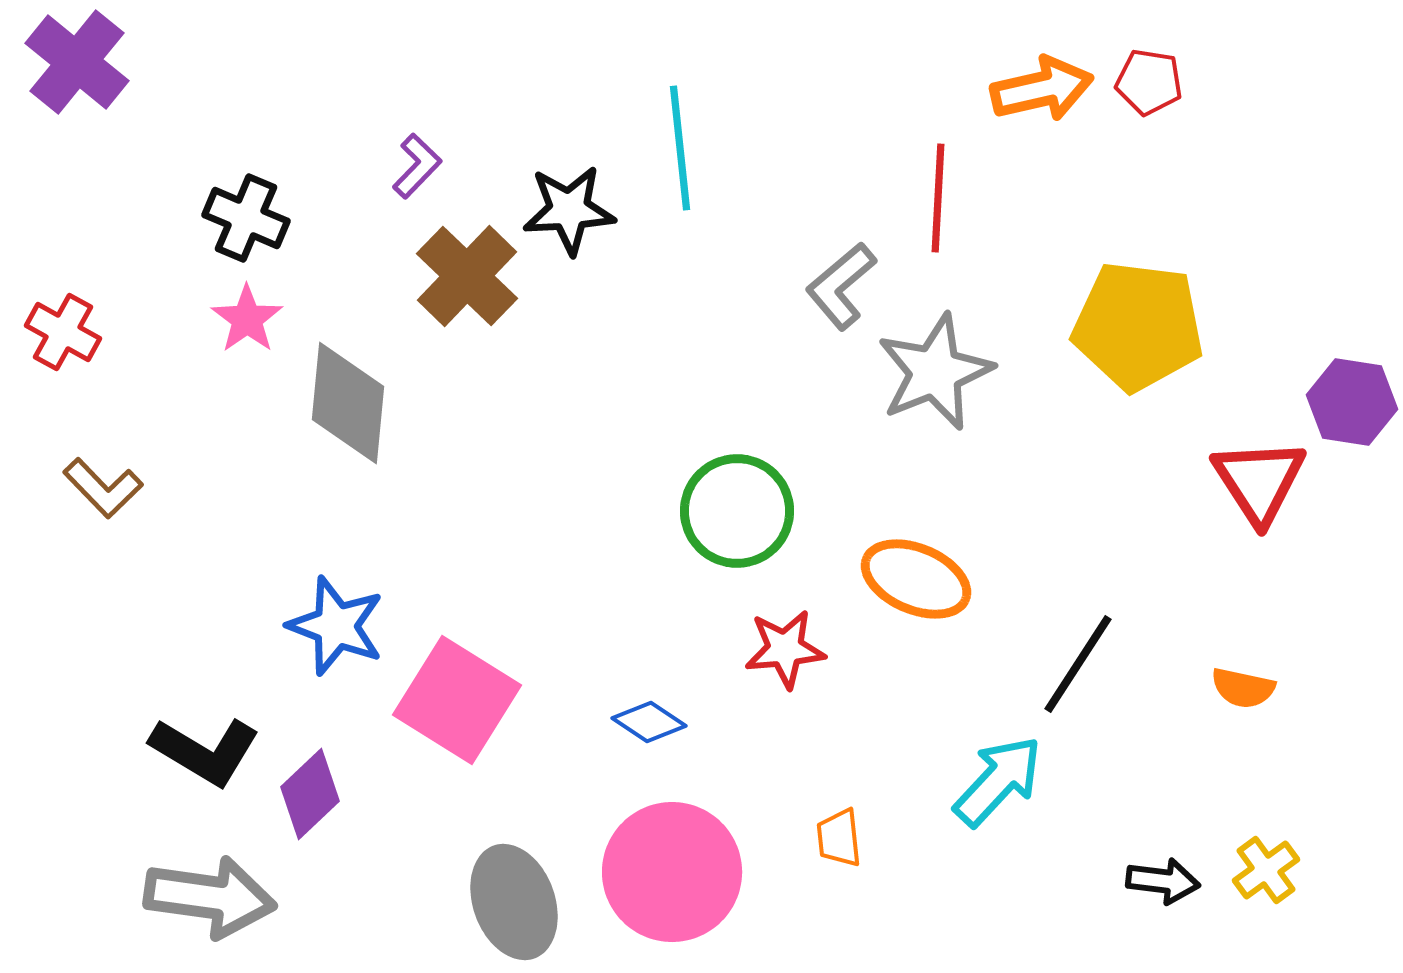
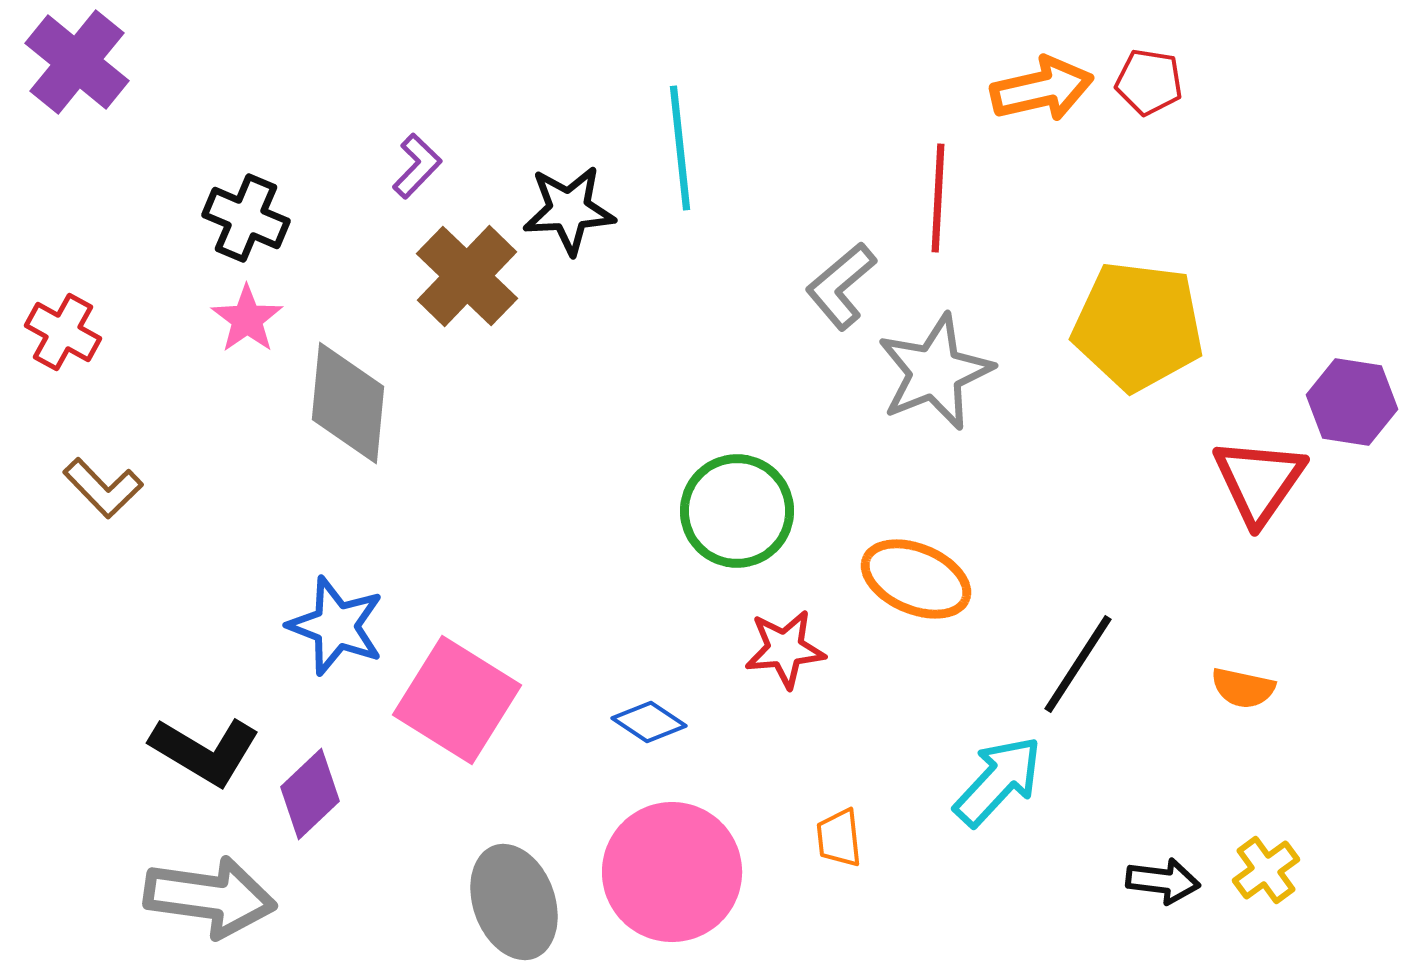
red triangle: rotated 8 degrees clockwise
